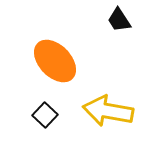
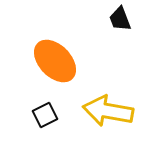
black trapezoid: moved 1 px right, 1 px up; rotated 12 degrees clockwise
black square: rotated 20 degrees clockwise
